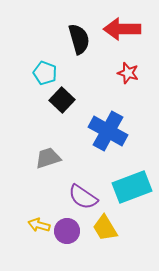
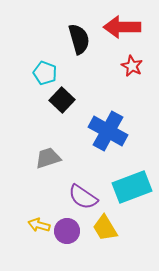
red arrow: moved 2 px up
red star: moved 4 px right, 7 px up; rotated 10 degrees clockwise
